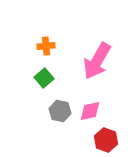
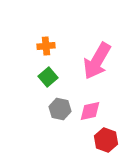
green square: moved 4 px right, 1 px up
gray hexagon: moved 2 px up
